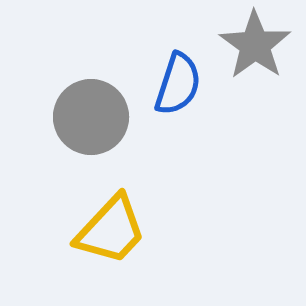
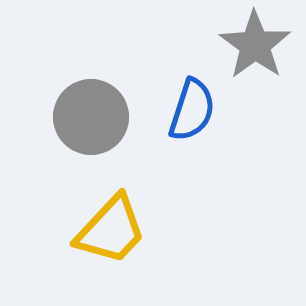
blue semicircle: moved 14 px right, 26 px down
